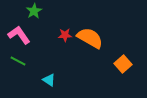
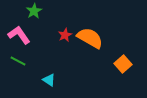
red star: rotated 24 degrees counterclockwise
